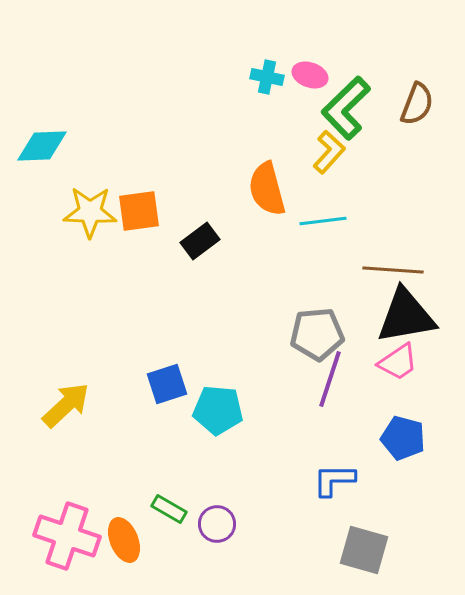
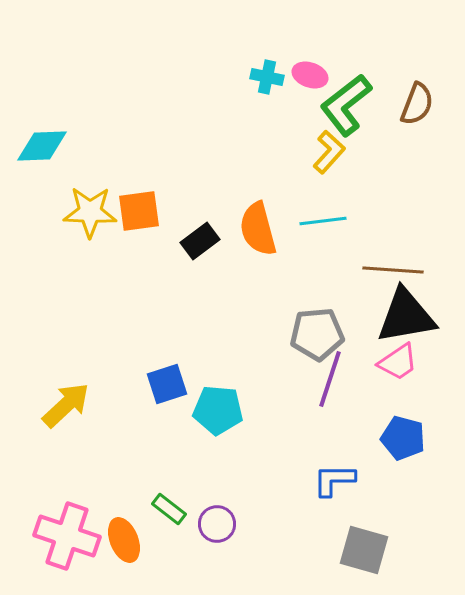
green L-shape: moved 3 px up; rotated 6 degrees clockwise
orange semicircle: moved 9 px left, 40 px down
green rectangle: rotated 8 degrees clockwise
